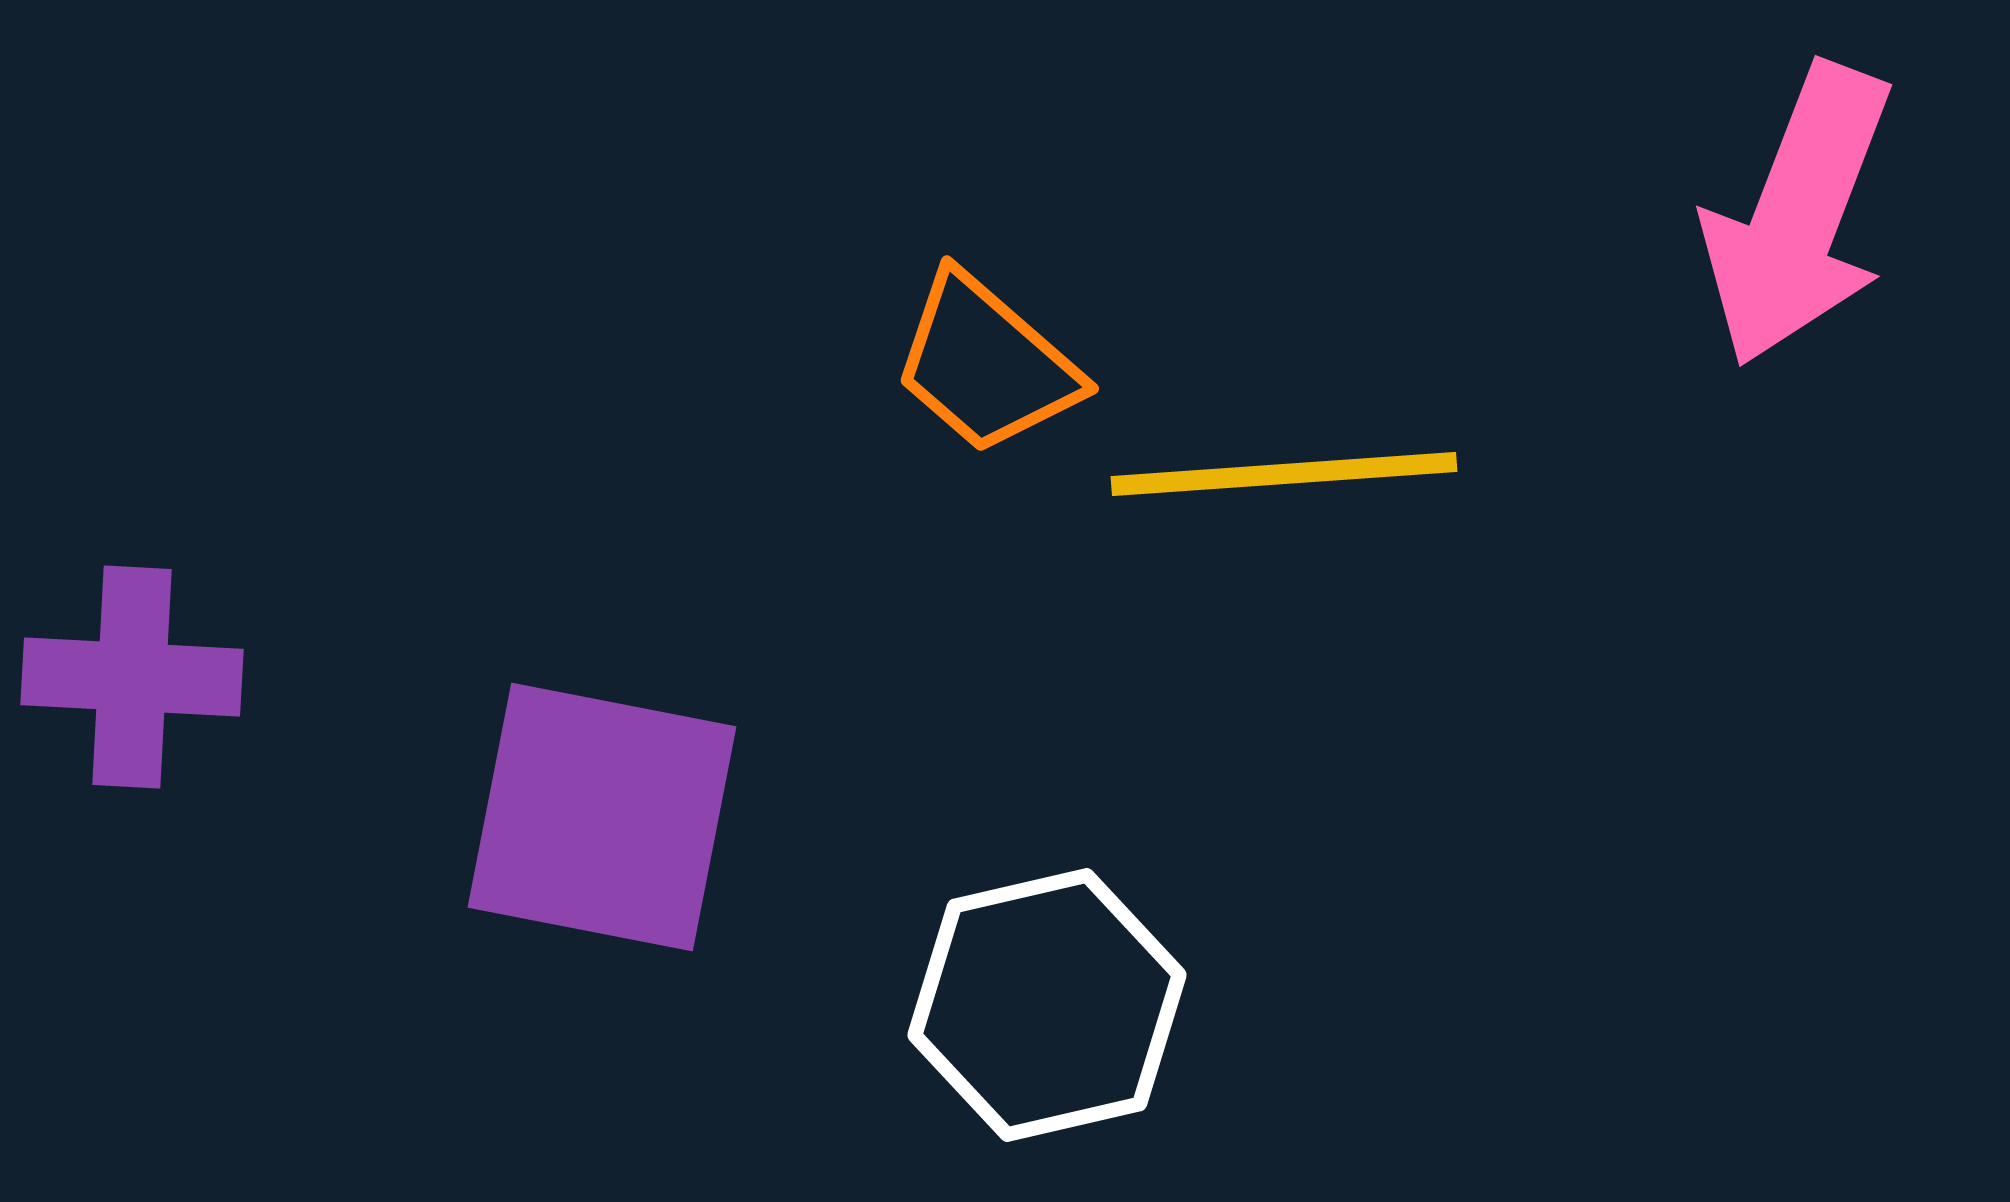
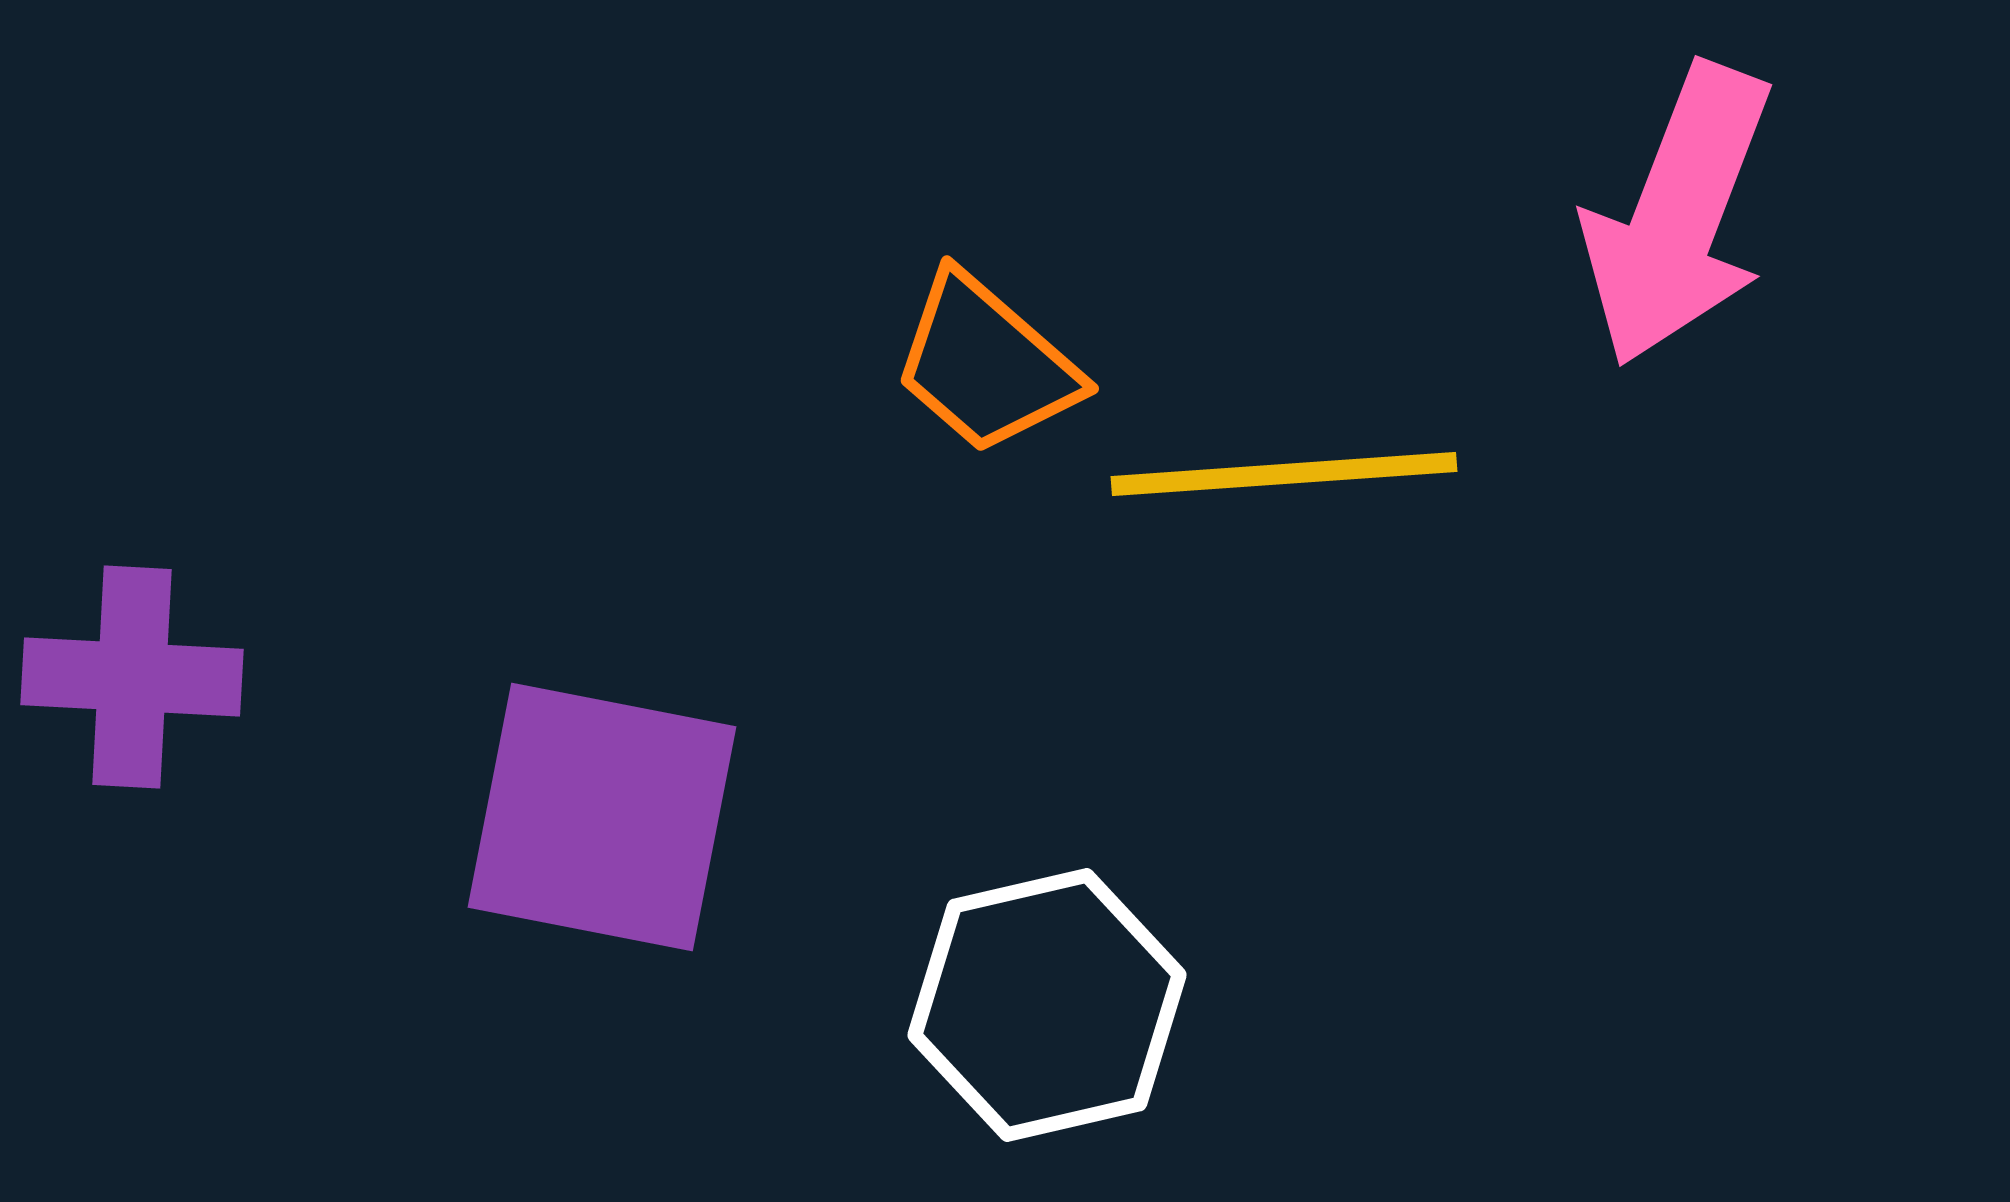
pink arrow: moved 120 px left
